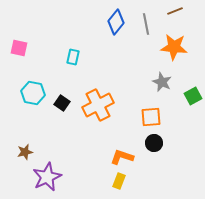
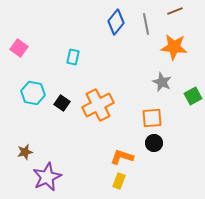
pink square: rotated 24 degrees clockwise
orange square: moved 1 px right, 1 px down
